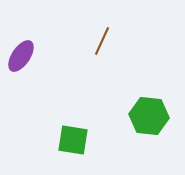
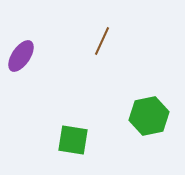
green hexagon: rotated 18 degrees counterclockwise
